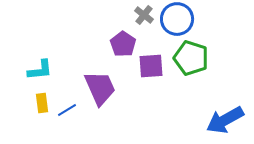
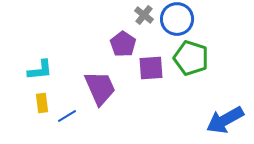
purple square: moved 2 px down
blue line: moved 6 px down
